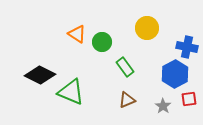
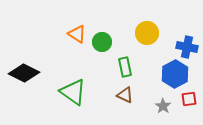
yellow circle: moved 5 px down
green rectangle: rotated 24 degrees clockwise
black diamond: moved 16 px left, 2 px up
green triangle: moved 2 px right; rotated 12 degrees clockwise
brown triangle: moved 2 px left, 5 px up; rotated 48 degrees clockwise
